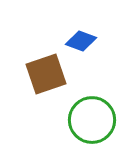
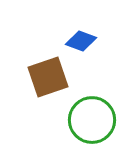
brown square: moved 2 px right, 3 px down
